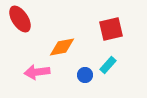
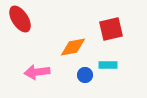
orange diamond: moved 11 px right
cyan rectangle: rotated 48 degrees clockwise
